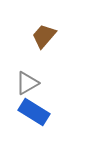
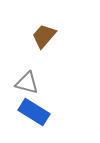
gray triangle: rotated 45 degrees clockwise
